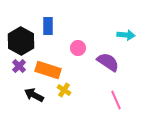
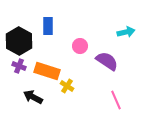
cyan arrow: moved 3 px up; rotated 18 degrees counterclockwise
black hexagon: moved 2 px left
pink circle: moved 2 px right, 2 px up
purple semicircle: moved 1 px left, 1 px up
purple cross: rotated 24 degrees counterclockwise
orange rectangle: moved 1 px left, 1 px down
yellow cross: moved 3 px right, 4 px up
black arrow: moved 1 px left, 2 px down
